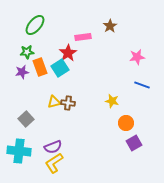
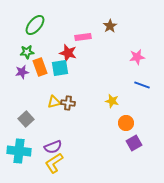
red star: rotated 24 degrees counterclockwise
cyan square: rotated 24 degrees clockwise
